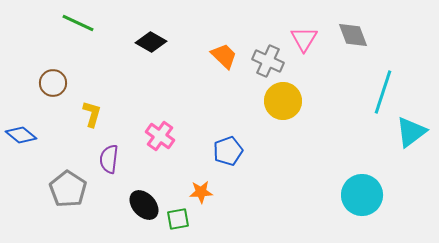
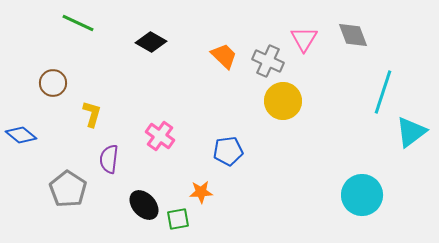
blue pentagon: rotated 12 degrees clockwise
